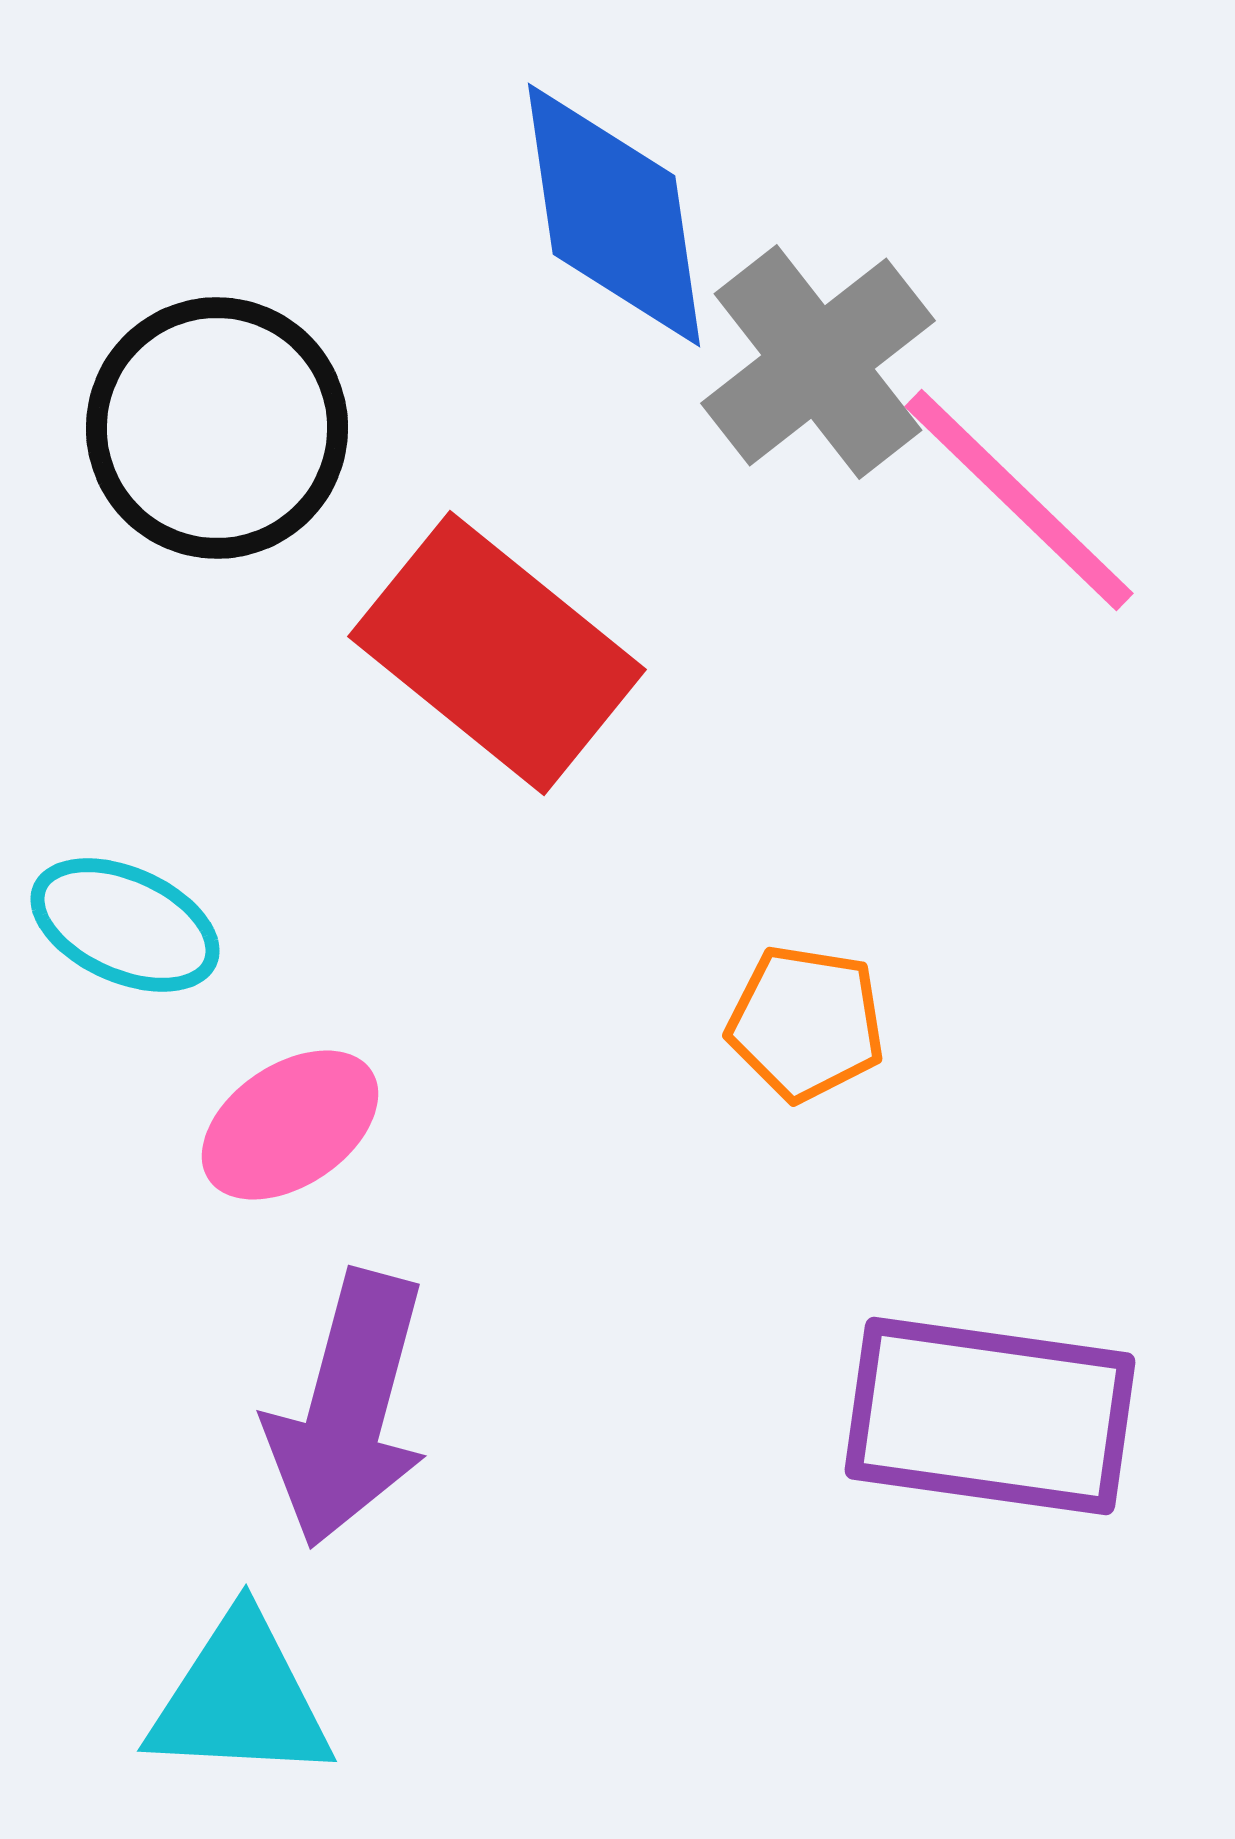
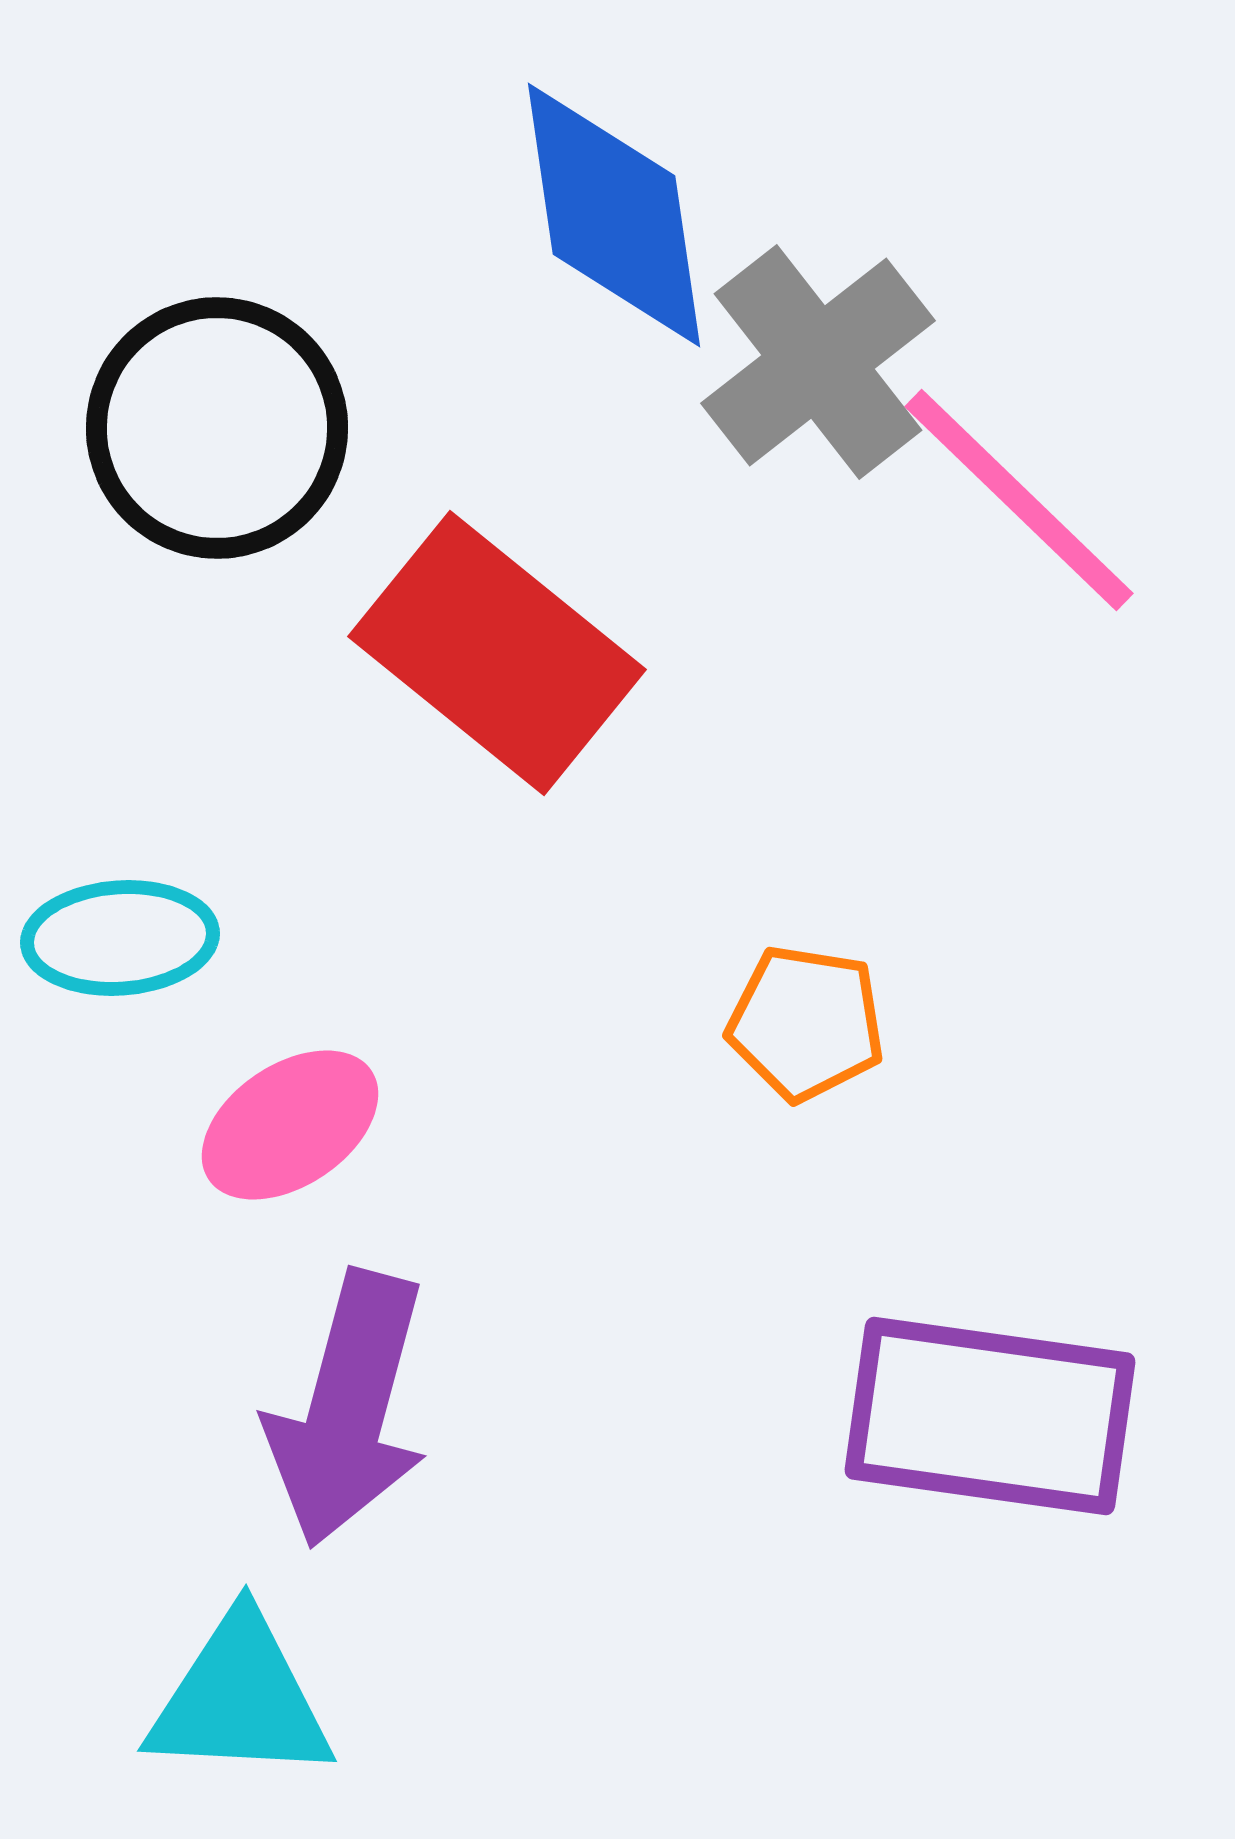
cyan ellipse: moved 5 px left, 13 px down; rotated 28 degrees counterclockwise
